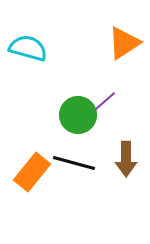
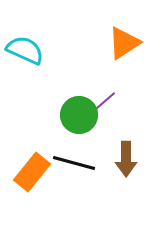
cyan semicircle: moved 3 px left, 2 px down; rotated 9 degrees clockwise
green circle: moved 1 px right
